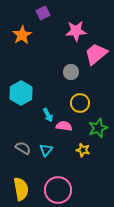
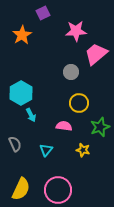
yellow circle: moved 1 px left
cyan arrow: moved 17 px left
green star: moved 2 px right, 1 px up
gray semicircle: moved 8 px left, 4 px up; rotated 35 degrees clockwise
yellow semicircle: rotated 35 degrees clockwise
